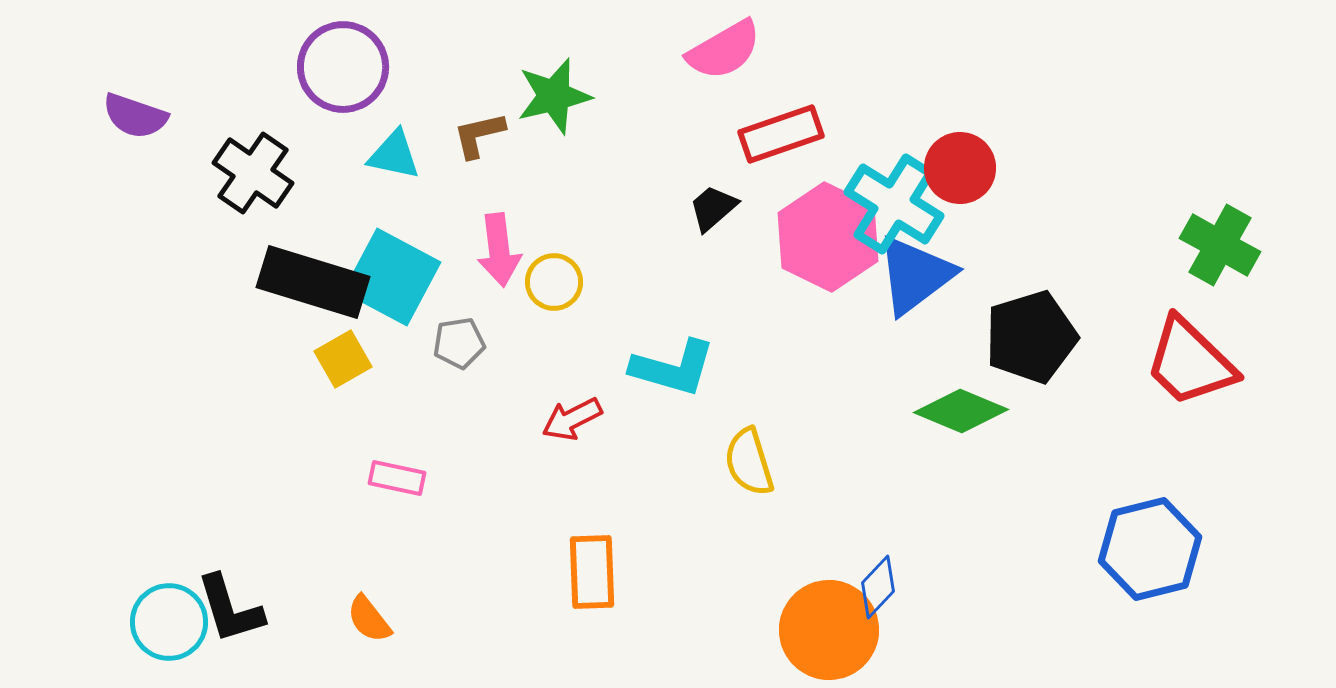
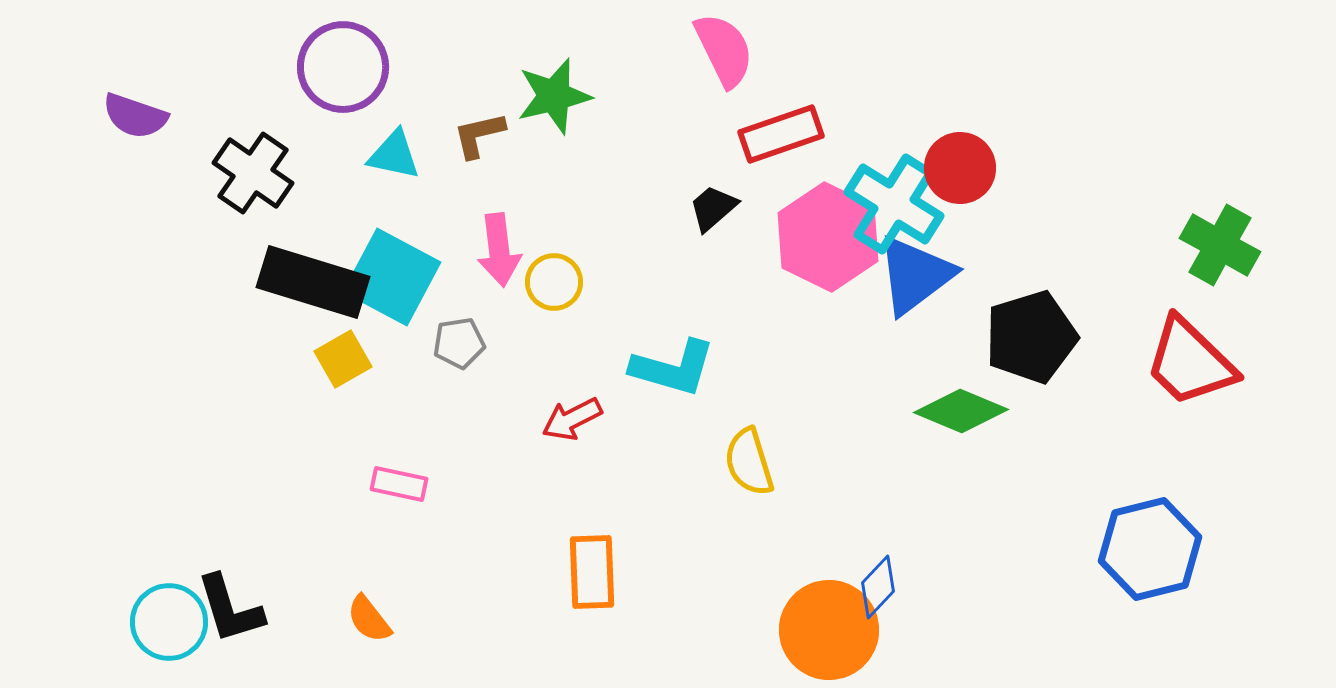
pink semicircle: rotated 86 degrees counterclockwise
pink rectangle: moved 2 px right, 6 px down
